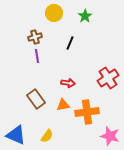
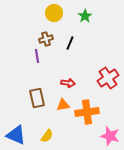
brown cross: moved 11 px right, 2 px down
brown rectangle: moved 1 px right, 1 px up; rotated 24 degrees clockwise
